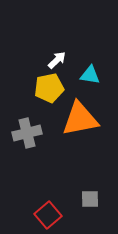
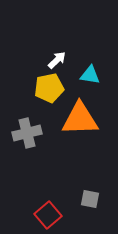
orange triangle: rotated 9 degrees clockwise
gray square: rotated 12 degrees clockwise
